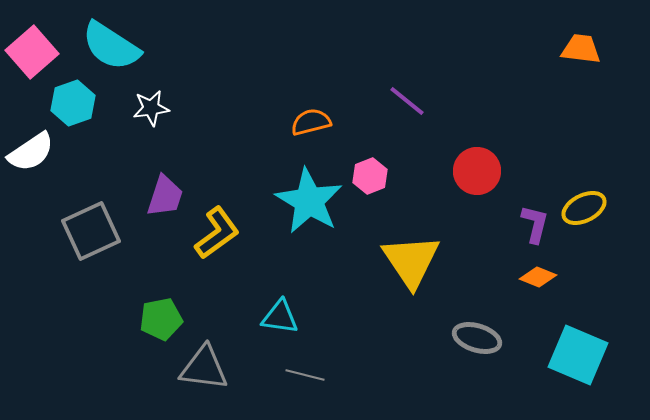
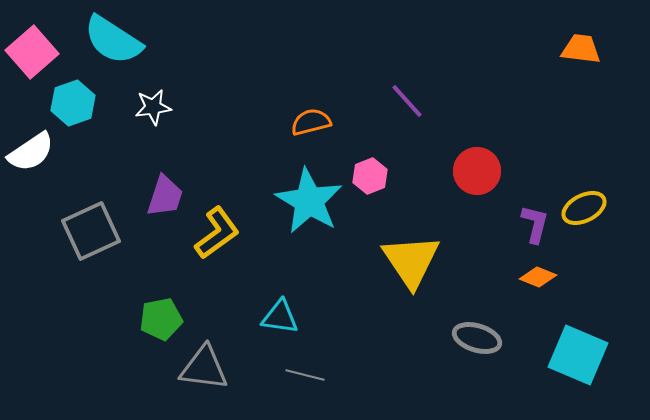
cyan semicircle: moved 2 px right, 6 px up
purple line: rotated 9 degrees clockwise
white star: moved 2 px right, 1 px up
